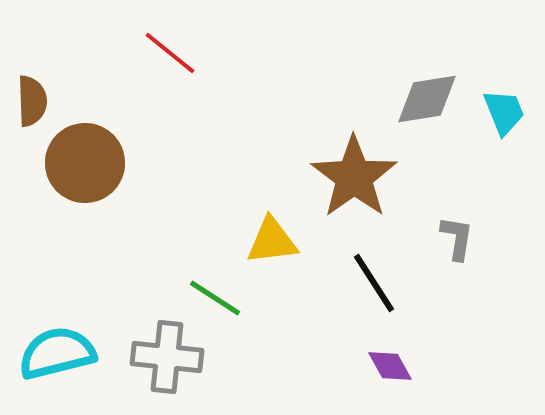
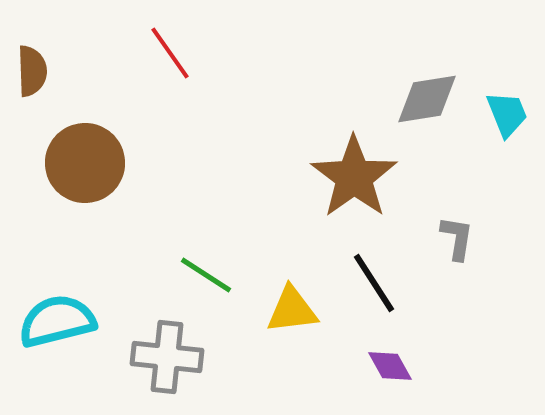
red line: rotated 16 degrees clockwise
brown semicircle: moved 30 px up
cyan trapezoid: moved 3 px right, 2 px down
yellow triangle: moved 20 px right, 69 px down
green line: moved 9 px left, 23 px up
cyan semicircle: moved 32 px up
